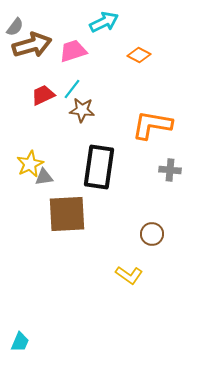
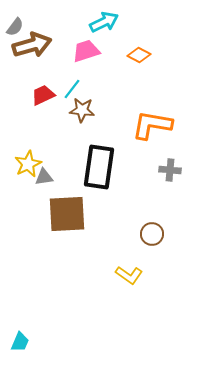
pink trapezoid: moved 13 px right
yellow star: moved 2 px left
